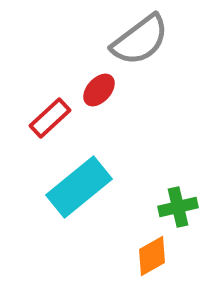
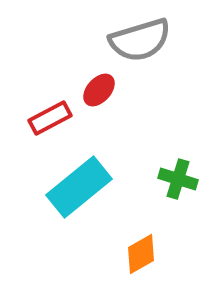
gray semicircle: rotated 20 degrees clockwise
red rectangle: rotated 15 degrees clockwise
green cross: moved 28 px up; rotated 30 degrees clockwise
orange diamond: moved 11 px left, 2 px up
